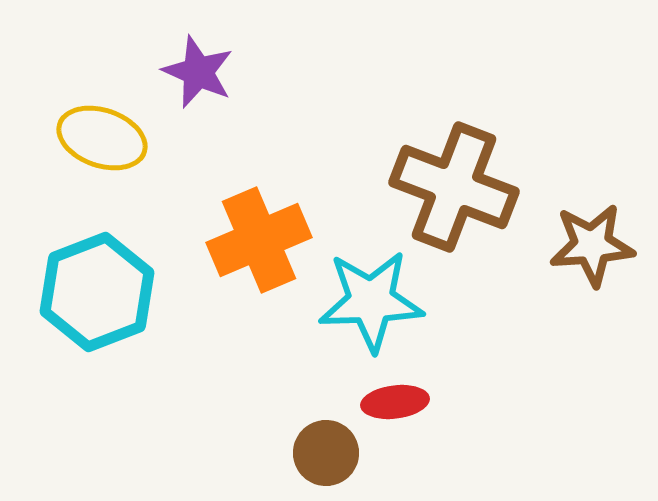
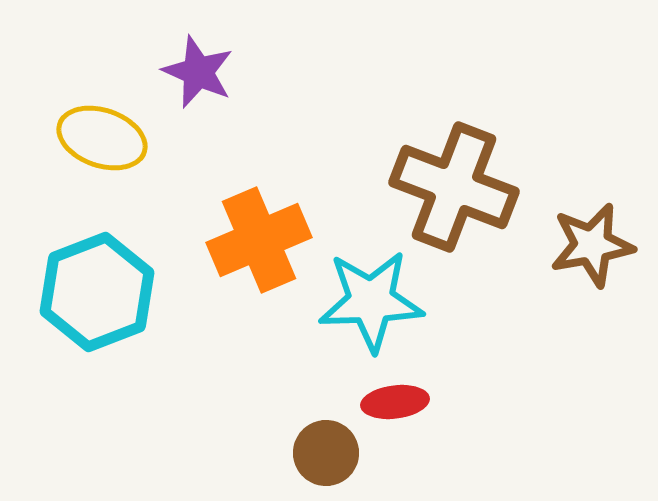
brown star: rotated 6 degrees counterclockwise
